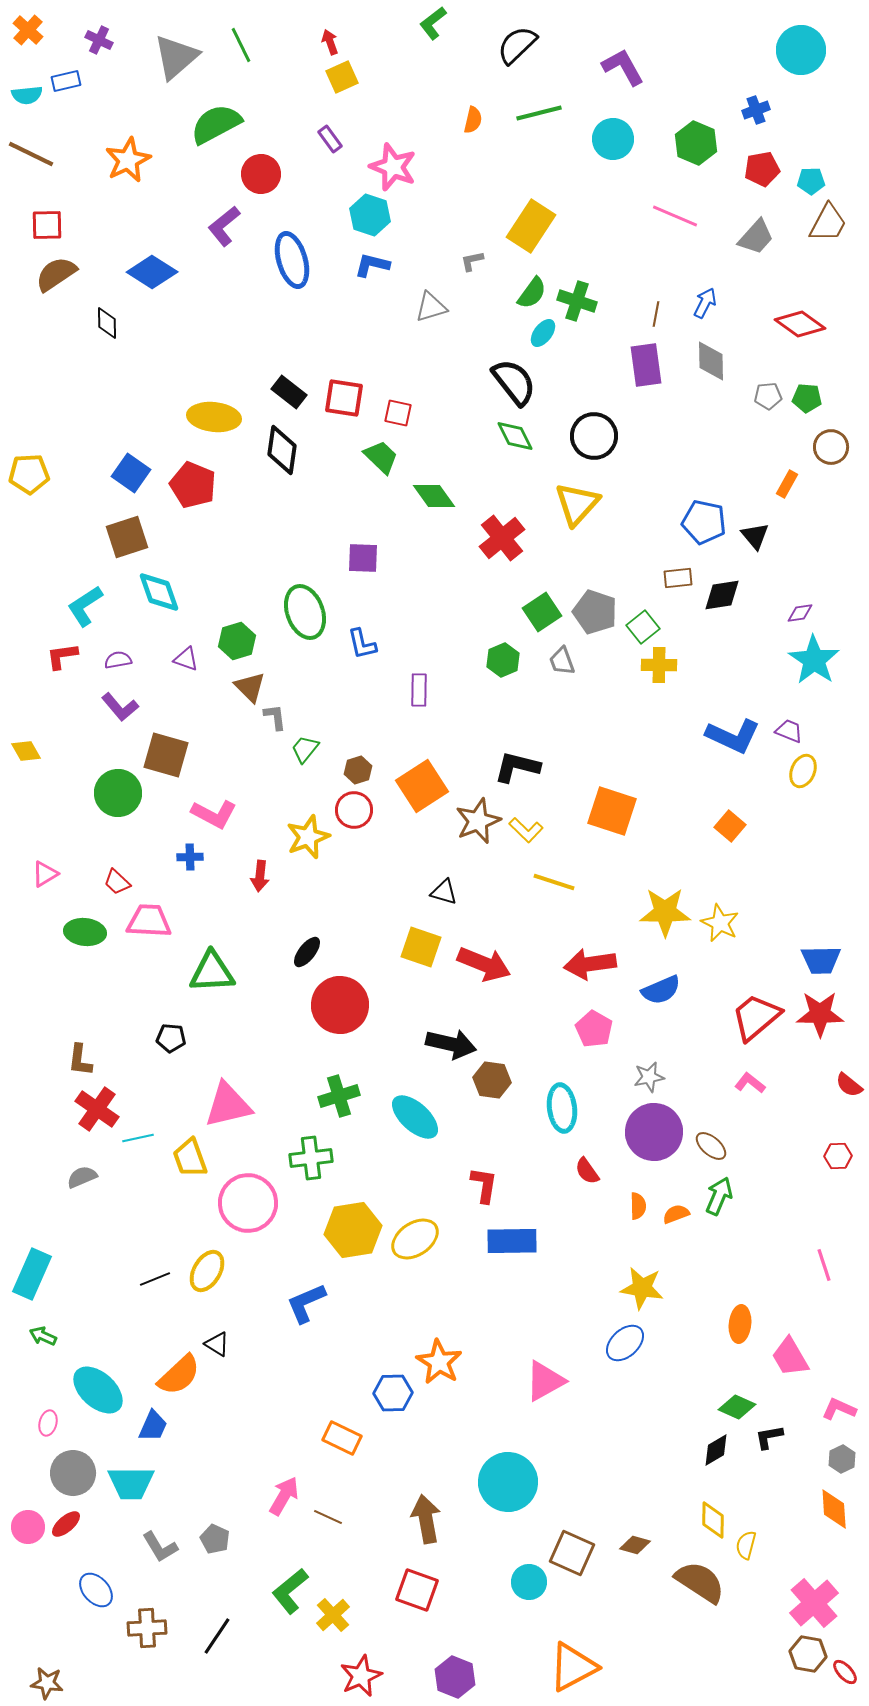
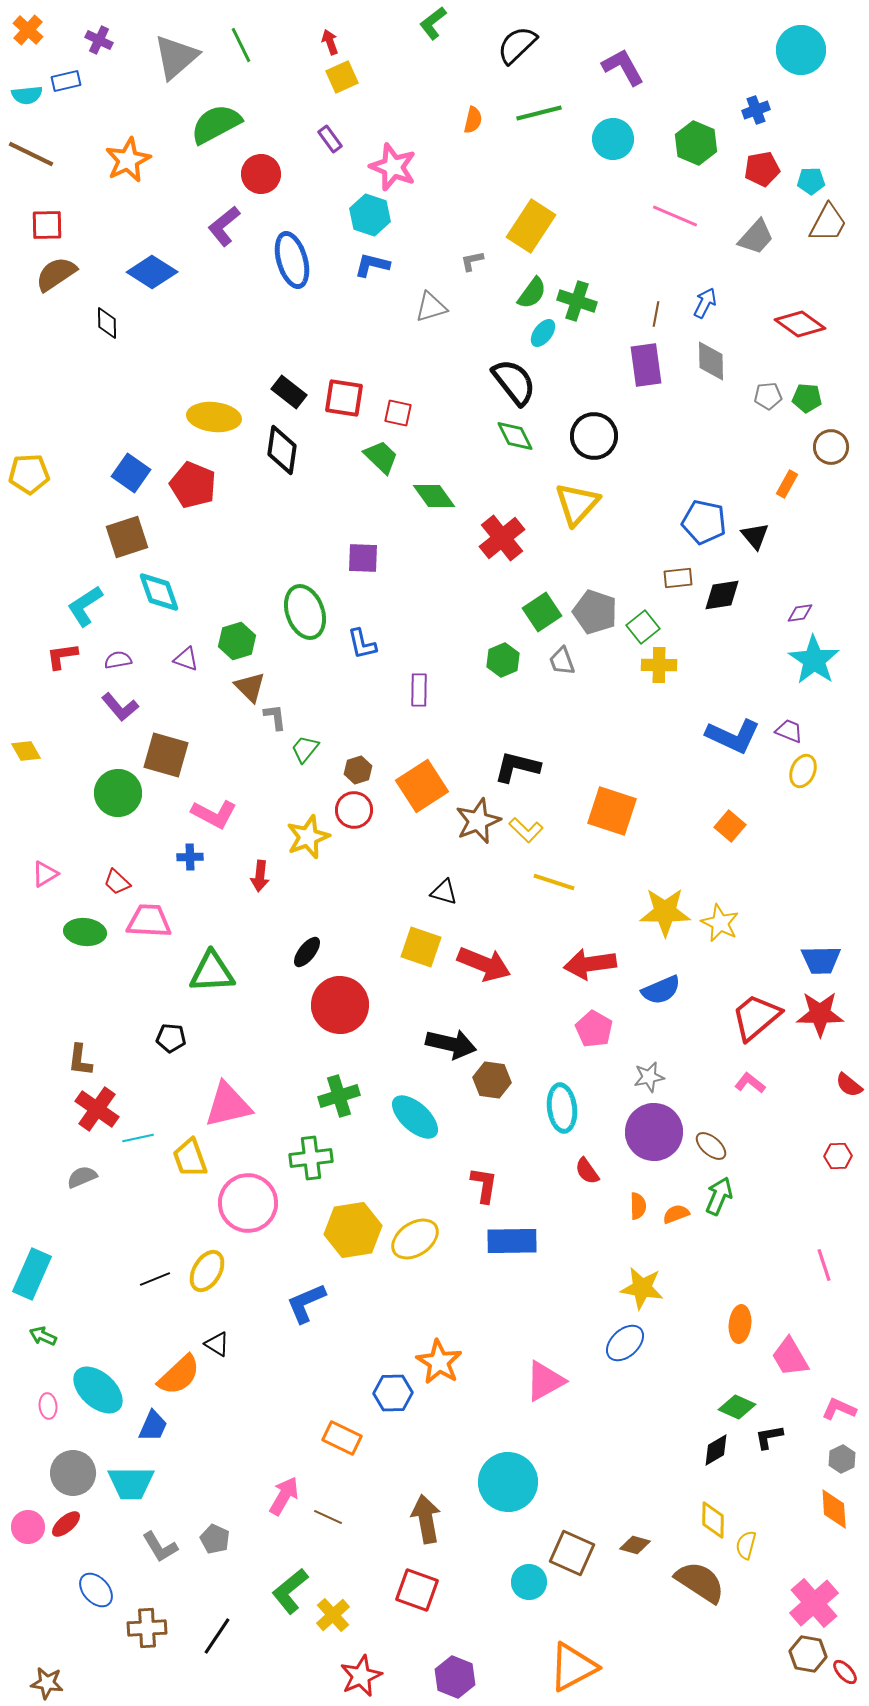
pink ellipse at (48, 1423): moved 17 px up; rotated 20 degrees counterclockwise
